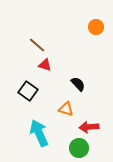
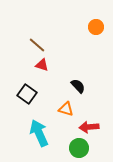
red triangle: moved 3 px left
black semicircle: moved 2 px down
black square: moved 1 px left, 3 px down
